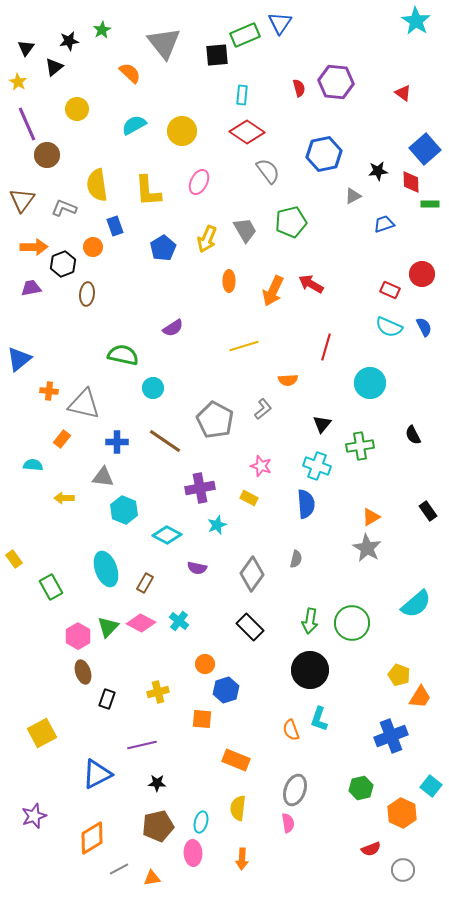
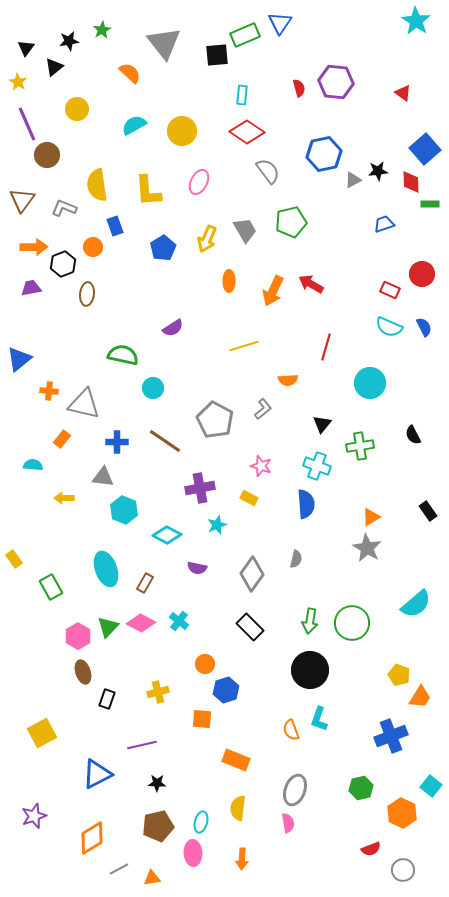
gray triangle at (353, 196): moved 16 px up
